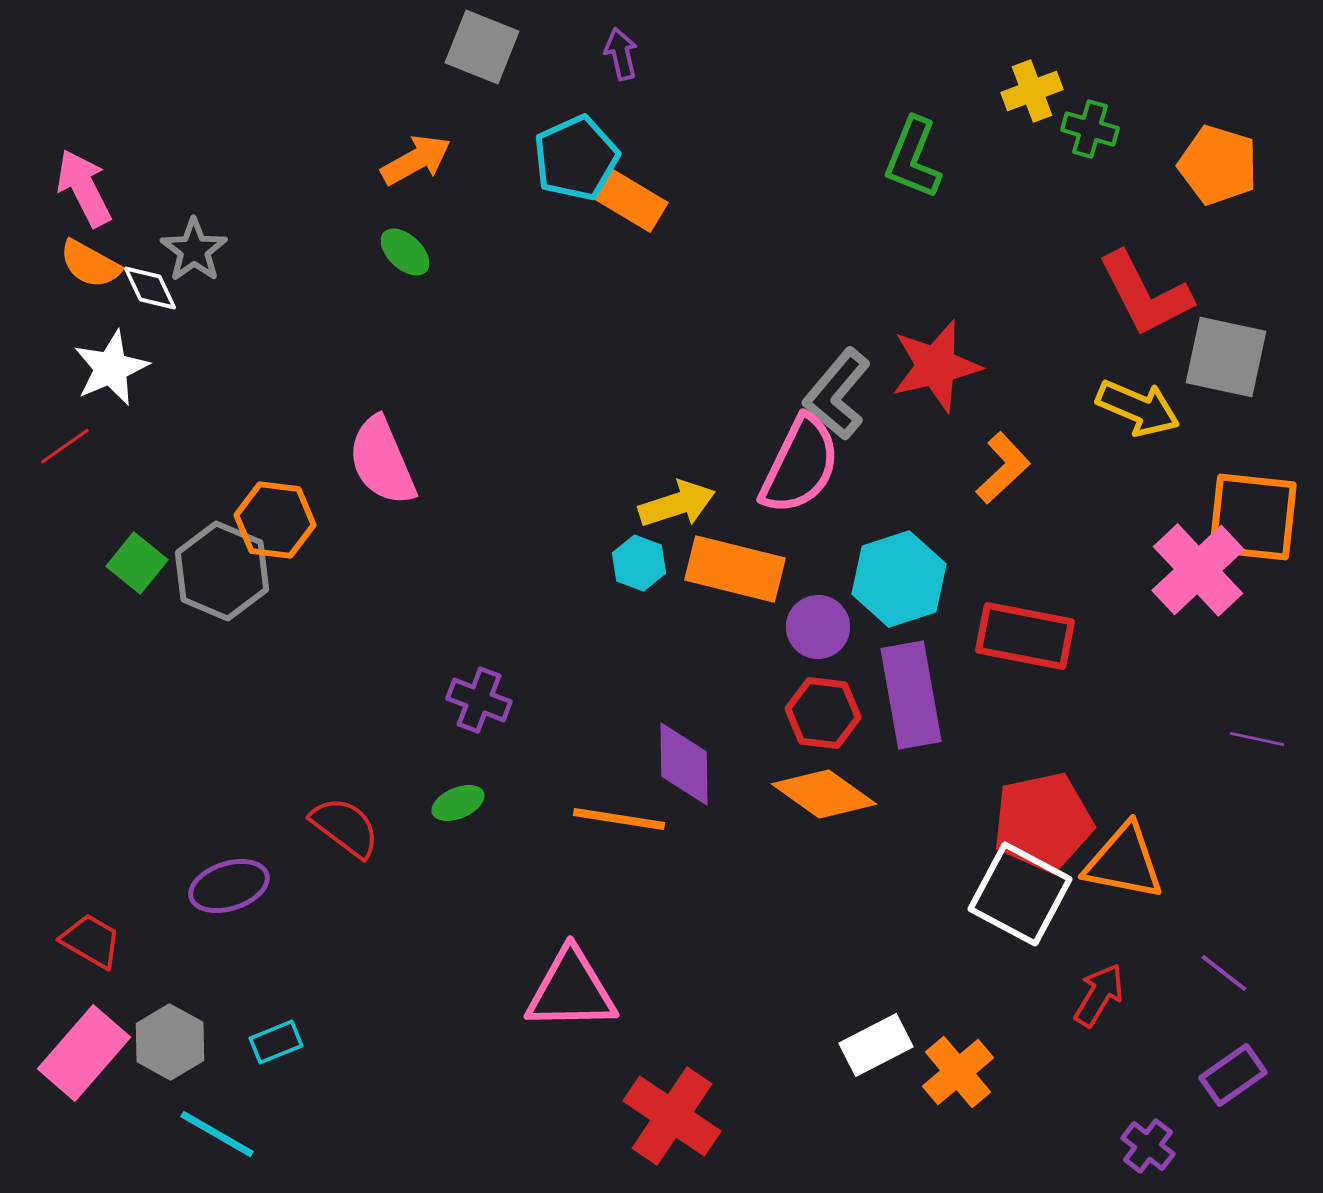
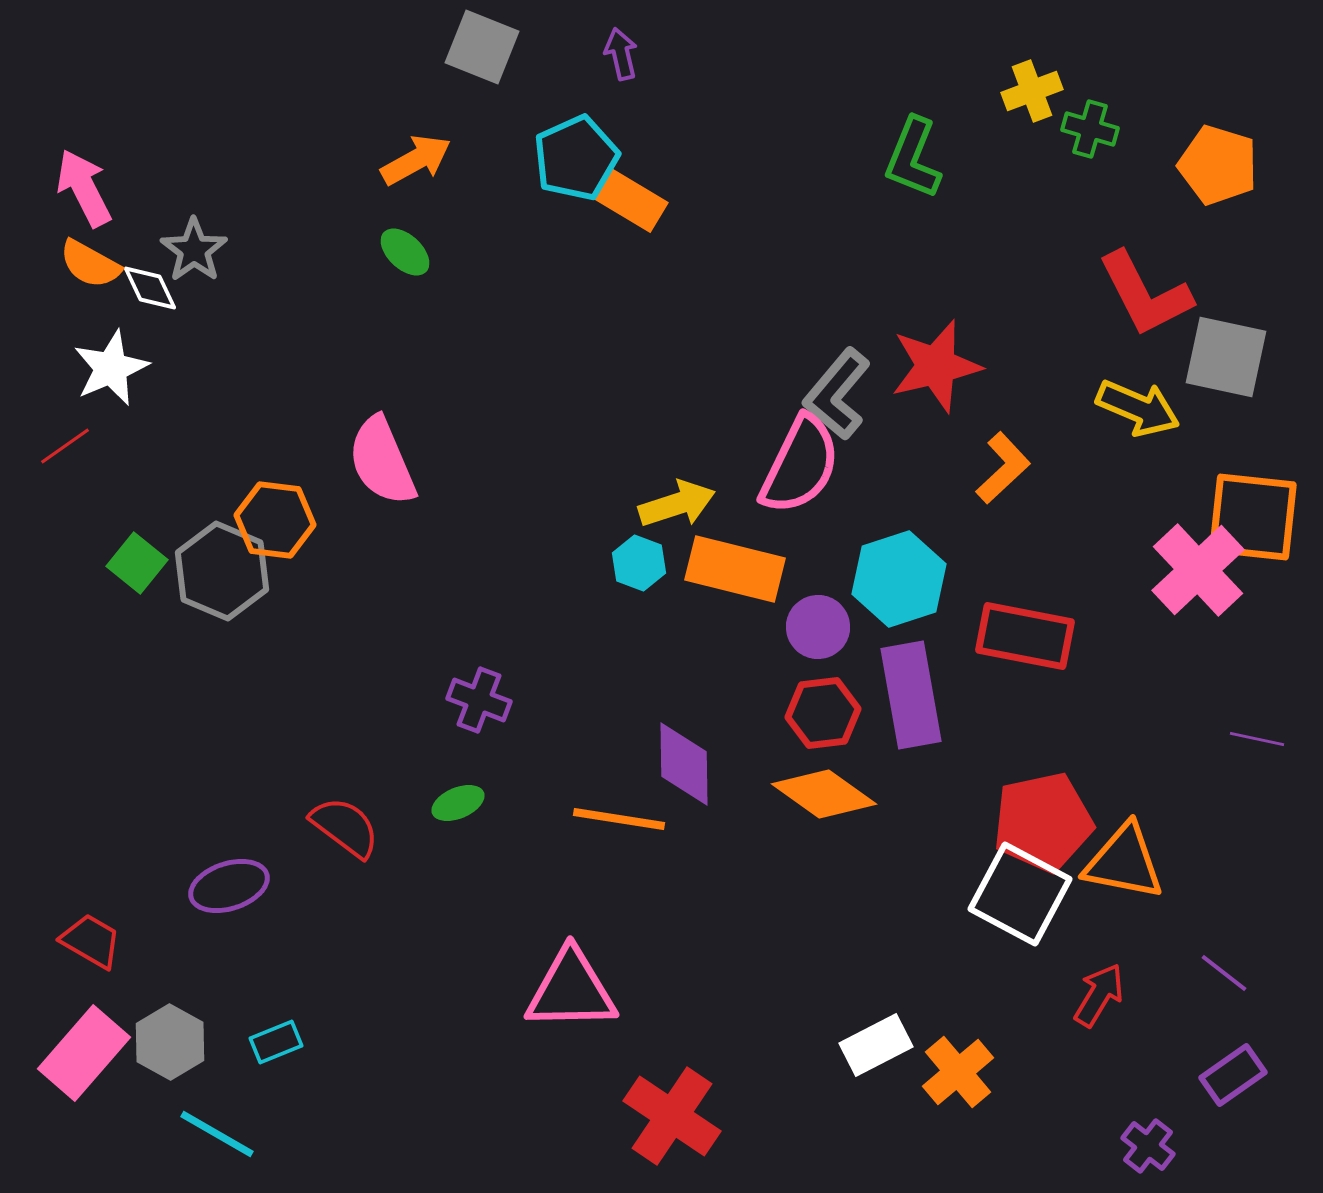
red hexagon at (823, 713): rotated 14 degrees counterclockwise
